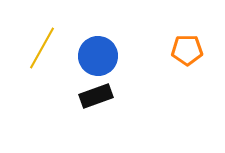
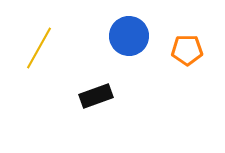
yellow line: moved 3 px left
blue circle: moved 31 px right, 20 px up
